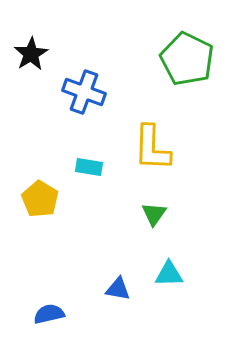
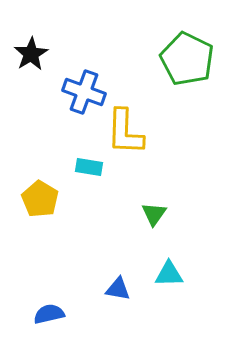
yellow L-shape: moved 27 px left, 16 px up
